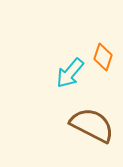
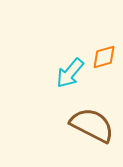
orange diamond: moved 1 px right; rotated 56 degrees clockwise
